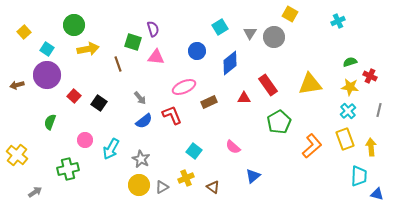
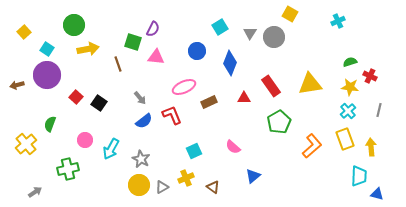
purple semicircle at (153, 29): rotated 42 degrees clockwise
blue diamond at (230, 63): rotated 30 degrees counterclockwise
red rectangle at (268, 85): moved 3 px right, 1 px down
red square at (74, 96): moved 2 px right, 1 px down
green semicircle at (50, 122): moved 2 px down
cyan square at (194, 151): rotated 28 degrees clockwise
yellow cross at (17, 155): moved 9 px right, 11 px up; rotated 10 degrees clockwise
